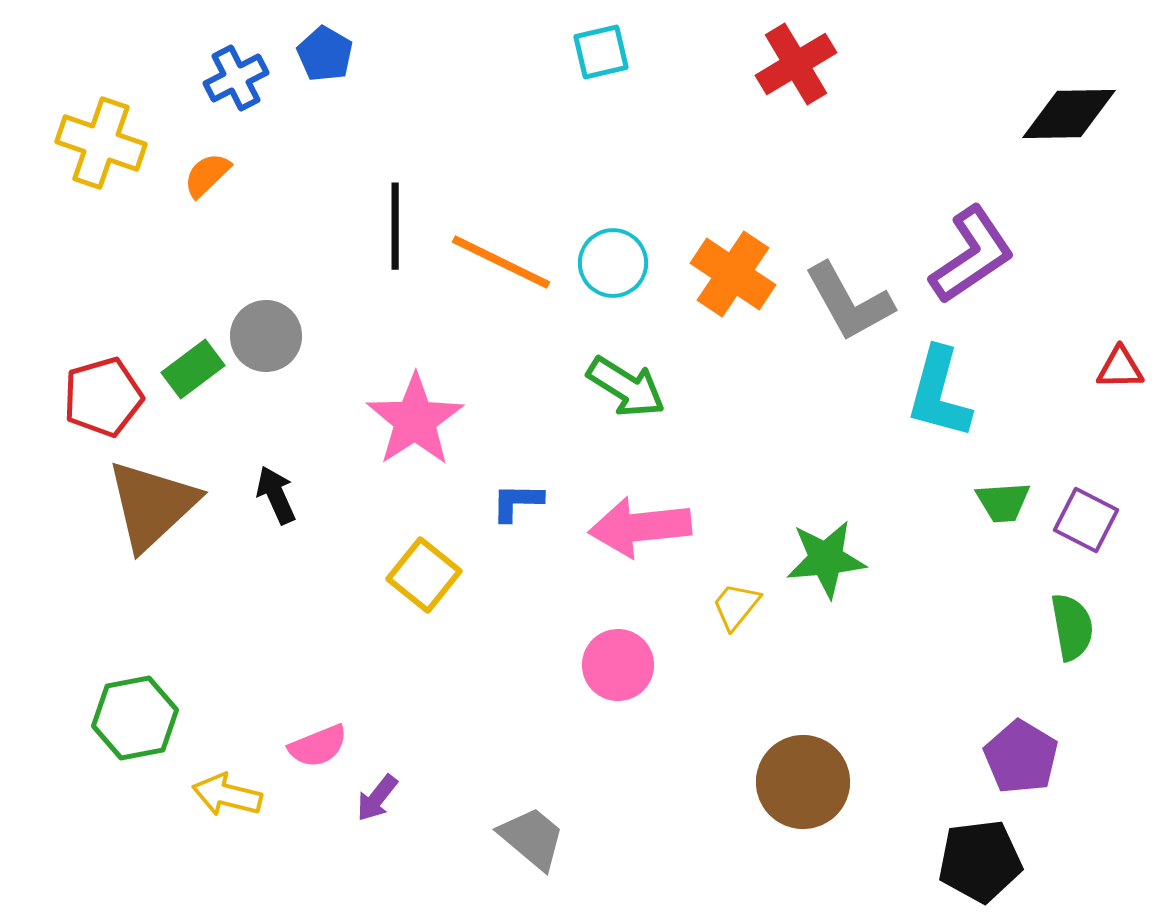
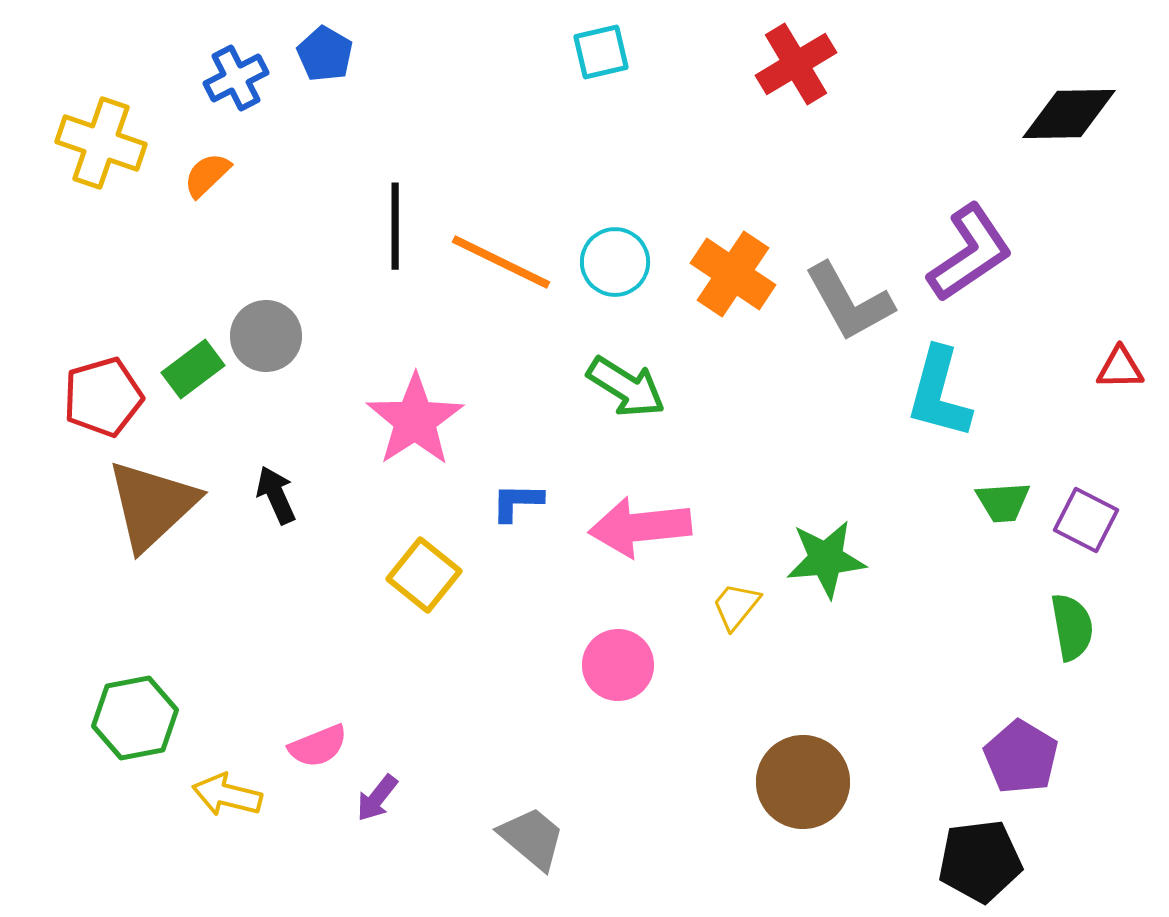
purple L-shape: moved 2 px left, 2 px up
cyan circle: moved 2 px right, 1 px up
